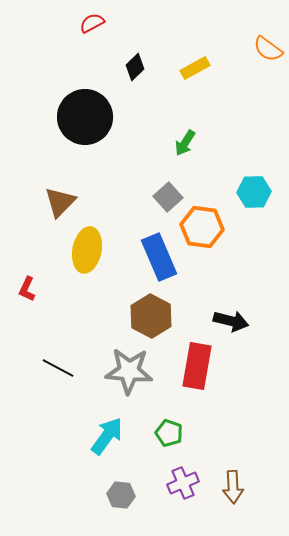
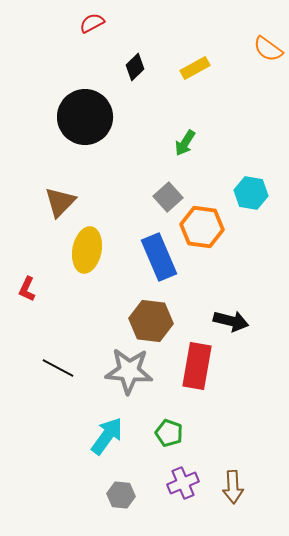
cyan hexagon: moved 3 px left, 1 px down; rotated 12 degrees clockwise
brown hexagon: moved 5 px down; rotated 21 degrees counterclockwise
